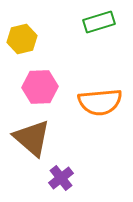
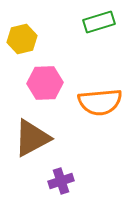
pink hexagon: moved 5 px right, 4 px up
brown triangle: rotated 51 degrees clockwise
purple cross: moved 3 px down; rotated 20 degrees clockwise
